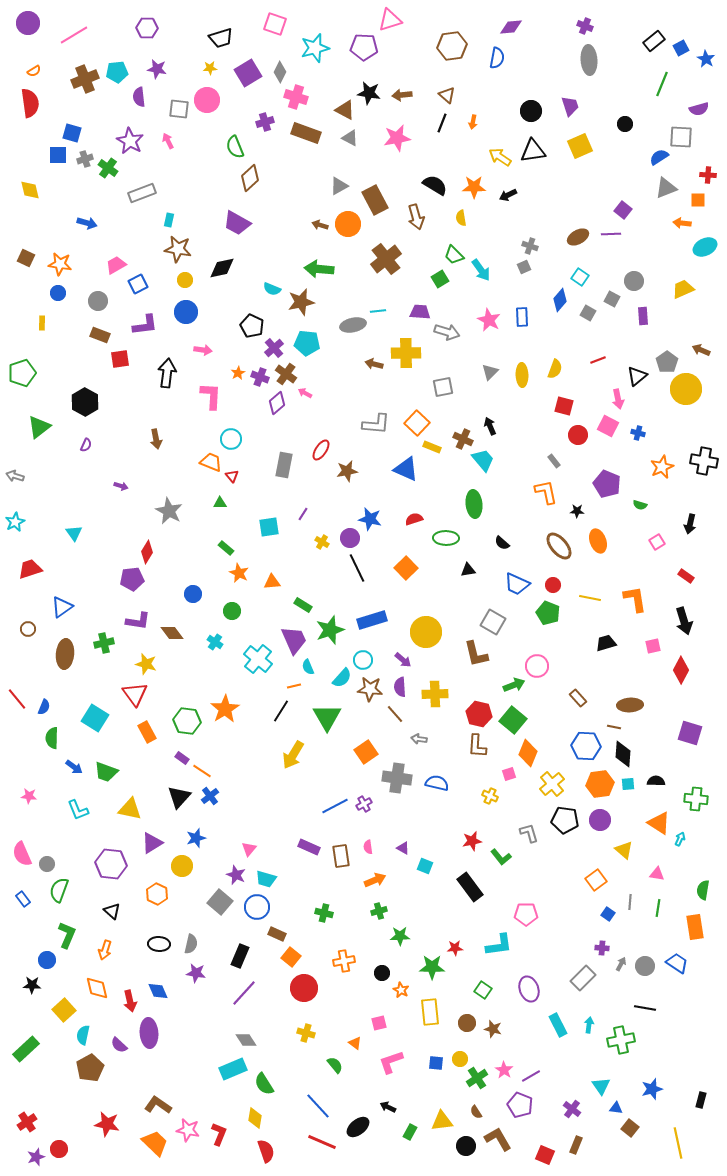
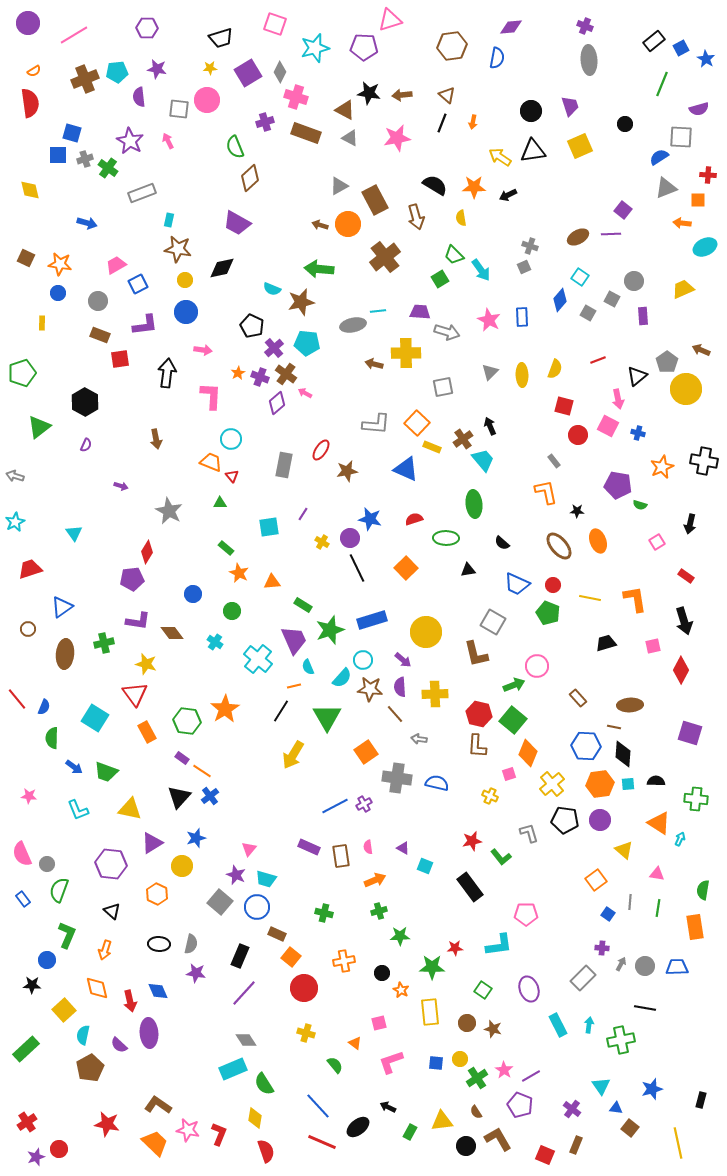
brown cross at (386, 259): moved 1 px left, 2 px up
brown cross at (463, 439): rotated 30 degrees clockwise
purple pentagon at (607, 484): moved 11 px right, 1 px down; rotated 12 degrees counterclockwise
blue trapezoid at (677, 963): moved 4 px down; rotated 35 degrees counterclockwise
